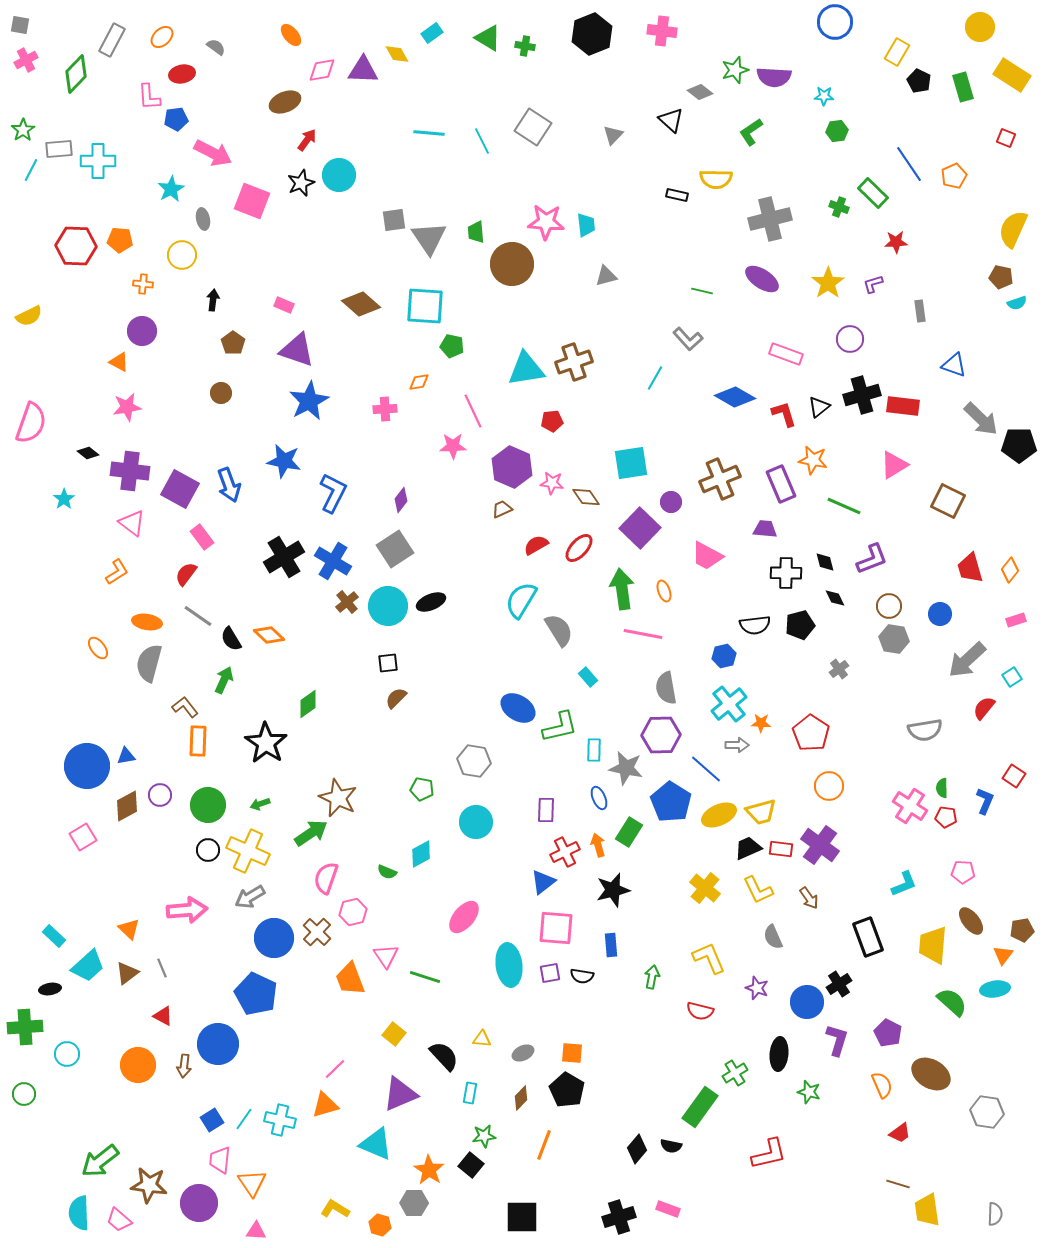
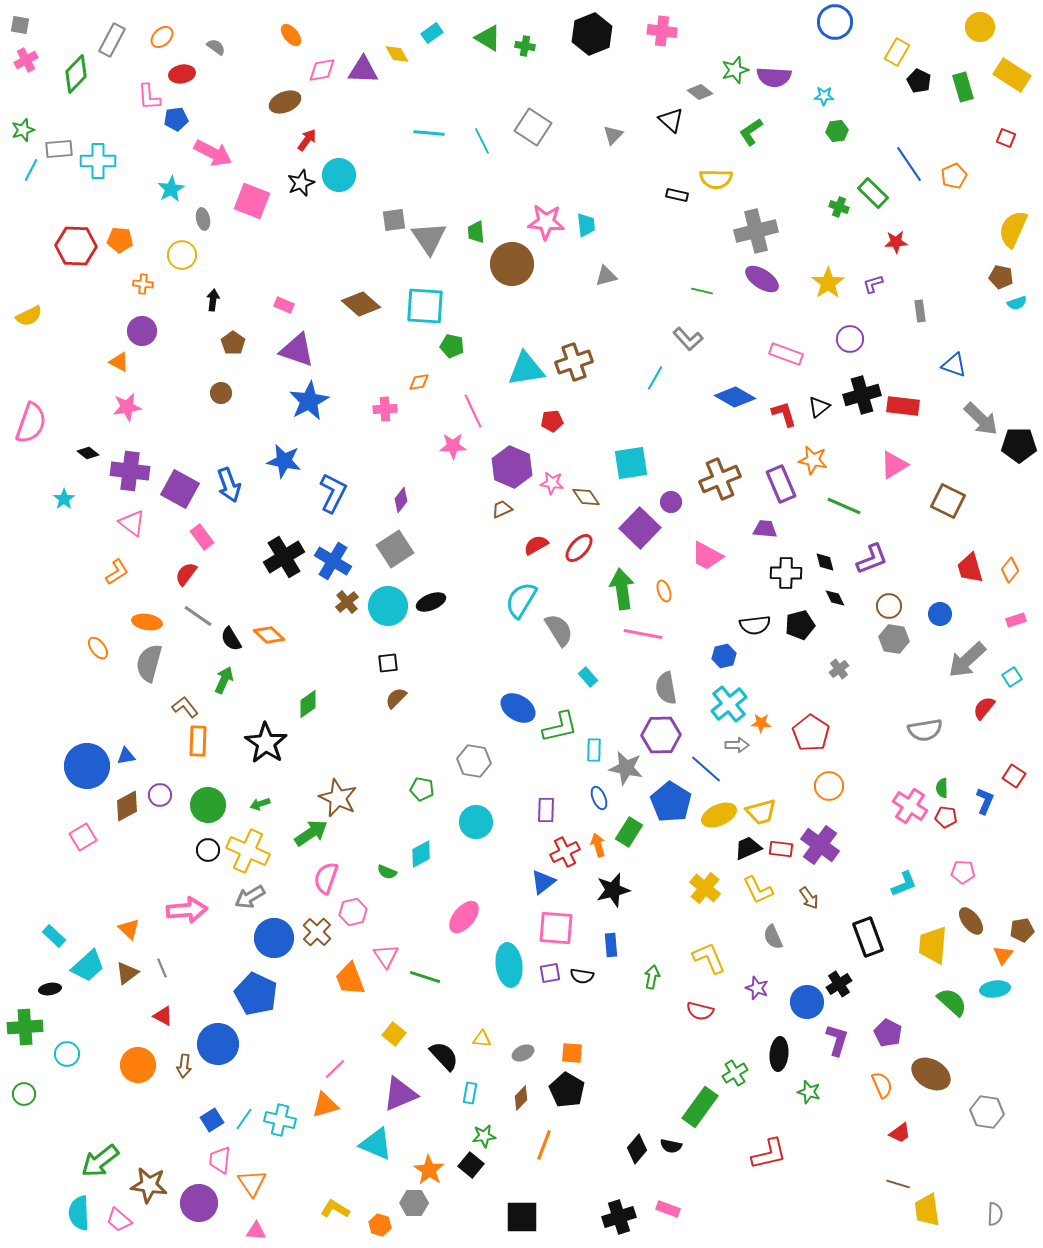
green star at (23, 130): rotated 15 degrees clockwise
gray cross at (770, 219): moved 14 px left, 12 px down
